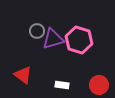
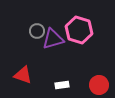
pink hexagon: moved 10 px up
red triangle: rotated 18 degrees counterclockwise
white rectangle: rotated 16 degrees counterclockwise
